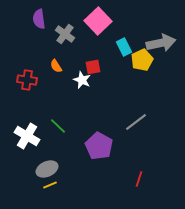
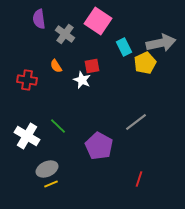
pink square: rotated 12 degrees counterclockwise
yellow pentagon: moved 3 px right, 3 px down
red square: moved 1 px left, 1 px up
yellow line: moved 1 px right, 1 px up
